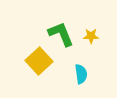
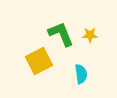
yellow star: moved 1 px left, 1 px up
yellow square: rotated 16 degrees clockwise
